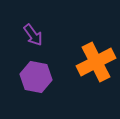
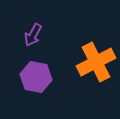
purple arrow: rotated 65 degrees clockwise
